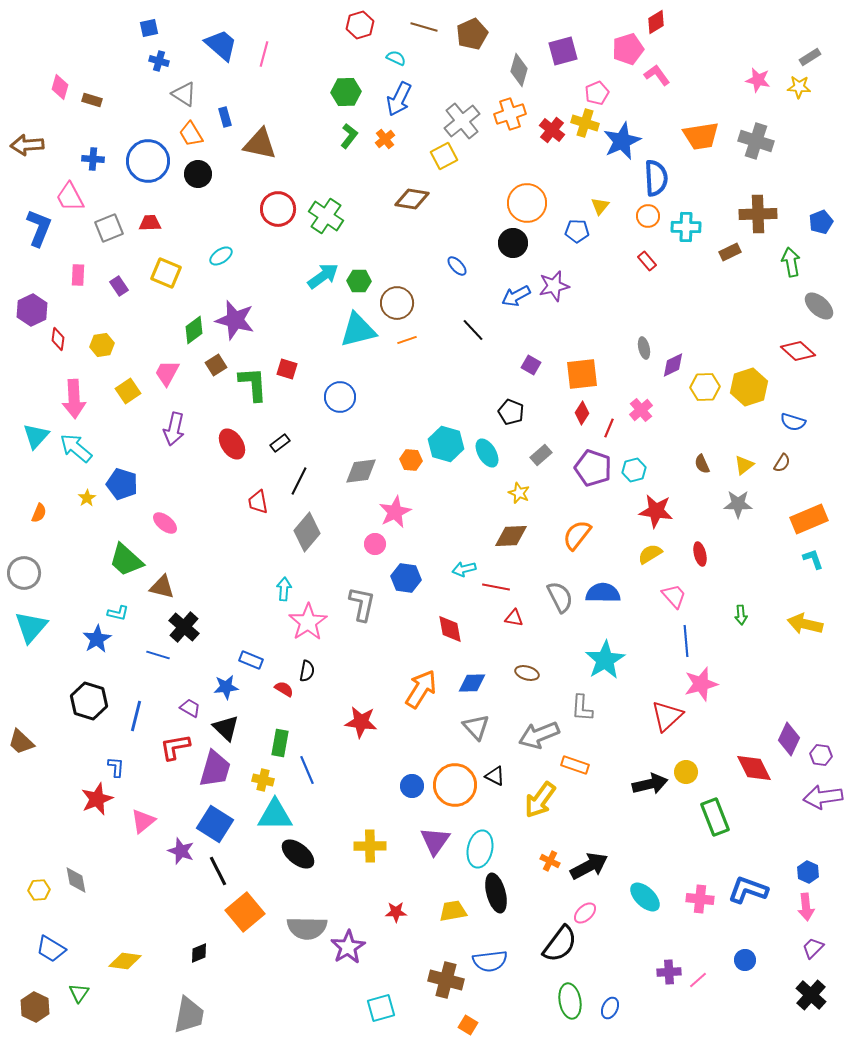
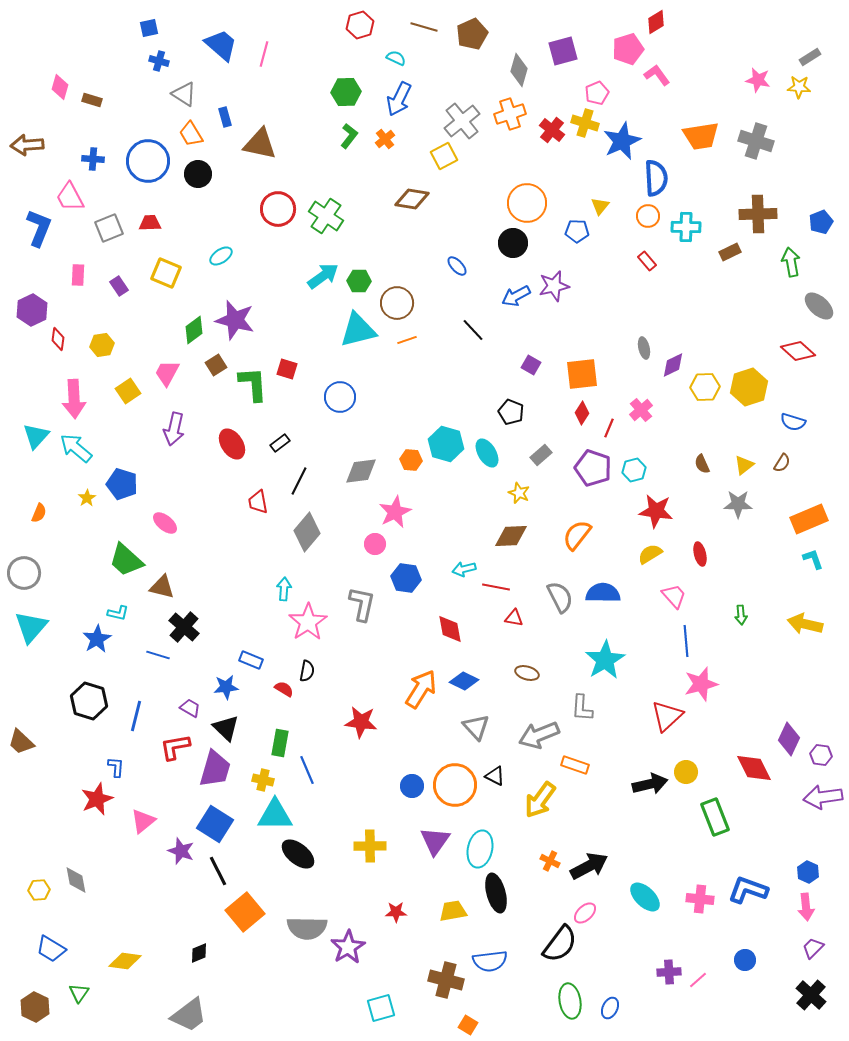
blue diamond at (472, 683): moved 8 px left, 2 px up; rotated 28 degrees clockwise
gray trapezoid at (189, 1015): rotated 42 degrees clockwise
